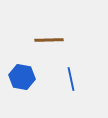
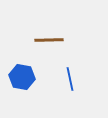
blue line: moved 1 px left
